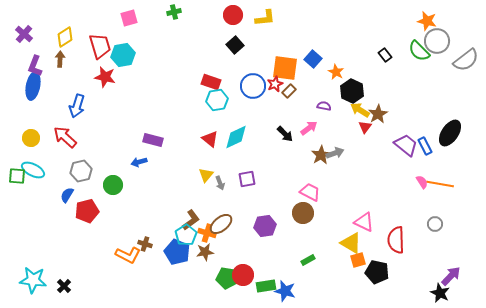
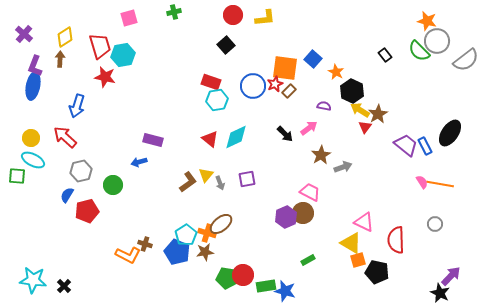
black square at (235, 45): moved 9 px left
gray arrow at (335, 153): moved 8 px right, 14 px down
cyan ellipse at (33, 170): moved 10 px up
brown L-shape at (191, 220): moved 3 px left, 38 px up
purple hexagon at (265, 226): moved 21 px right, 9 px up; rotated 15 degrees counterclockwise
